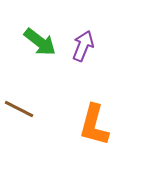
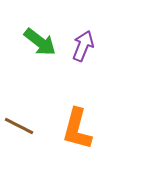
brown line: moved 17 px down
orange L-shape: moved 17 px left, 4 px down
